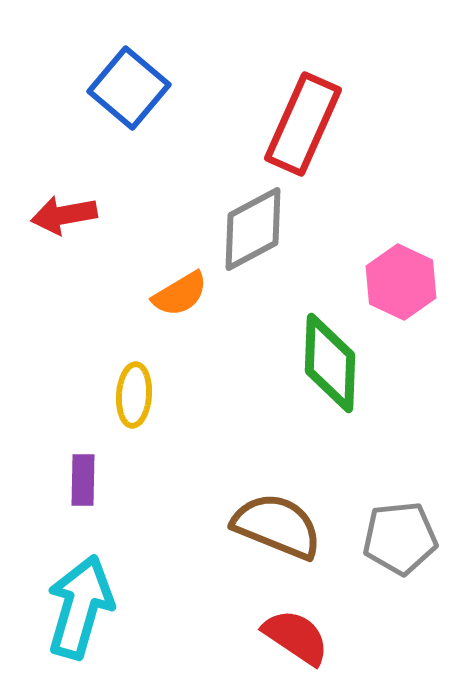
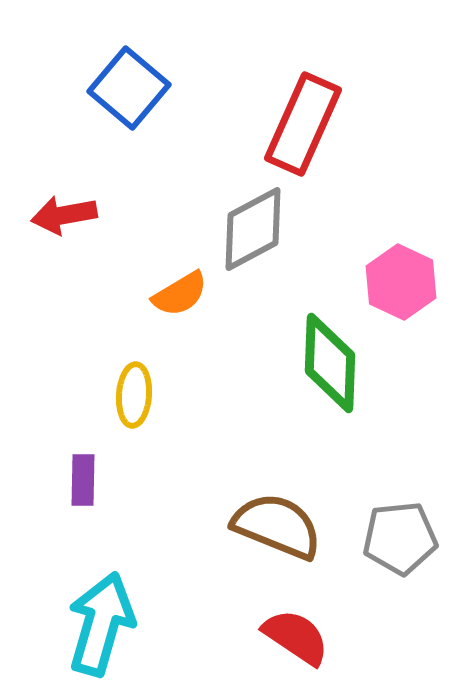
cyan arrow: moved 21 px right, 17 px down
